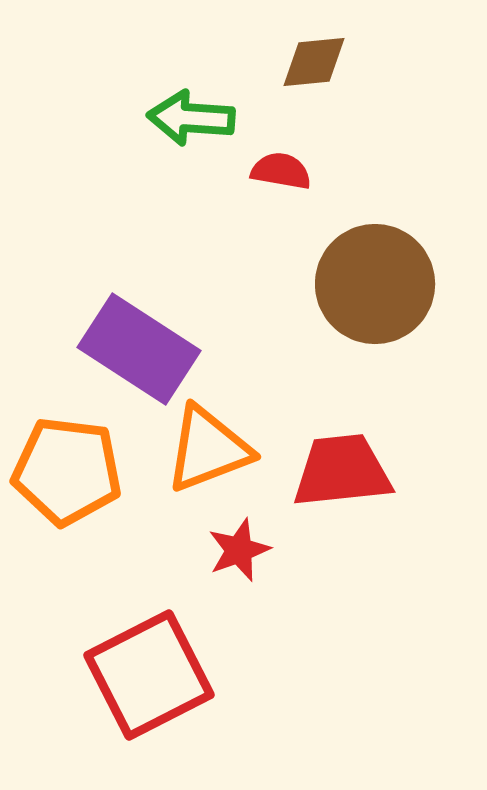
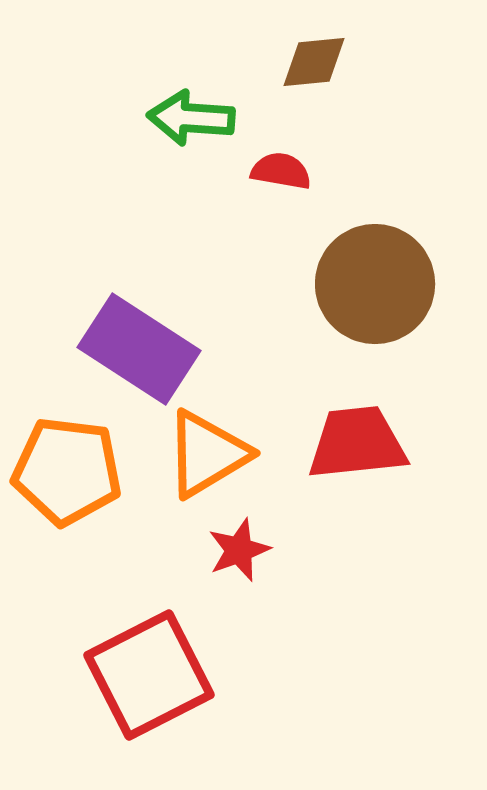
orange triangle: moved 1 px left, 5 px down; rotated 10 degrees counterclockwise
red trapezoid: moved 15 px right, 28 px up
